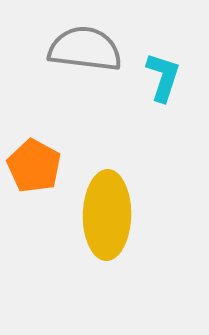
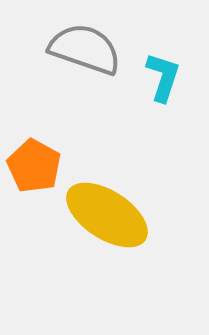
gray semicircle: rotated 12 degrees clockwise
yellow ellipse: rotated 58 degrees counterclockwise
